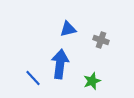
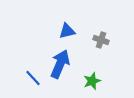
blue triangle: moved 1 px left, 2 px down
blue arrow: rotated 16 degrees clockwise
